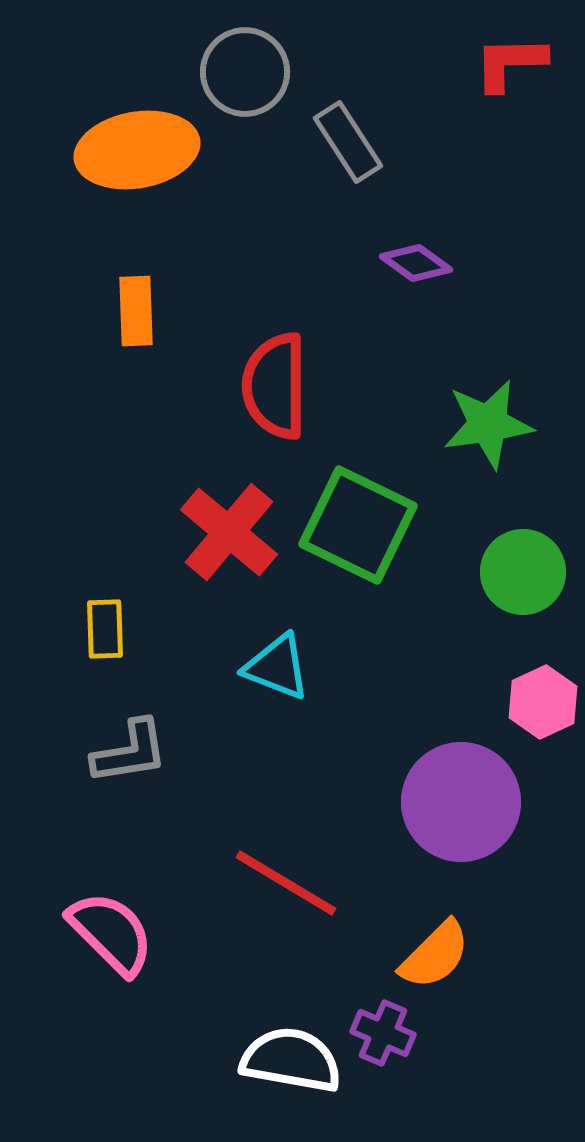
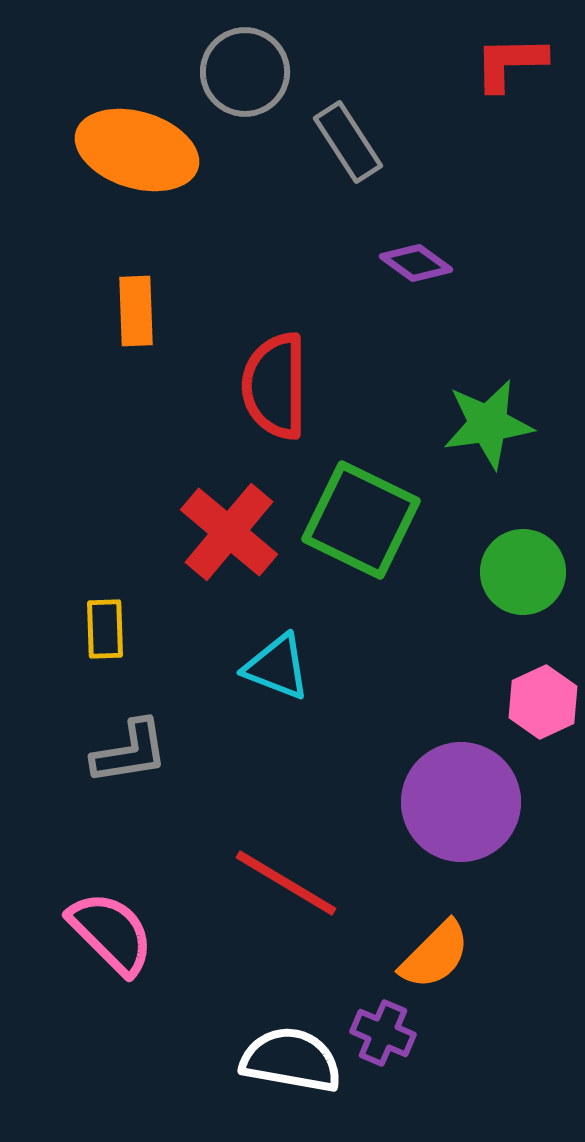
orange ellipse: rotated 27 degrees clockwise
green square: moved 3 px right, 5 px up
